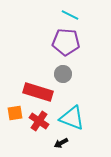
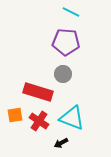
cyan line: moved 1 px right, 3 px up
orange square: moved 2 px down
